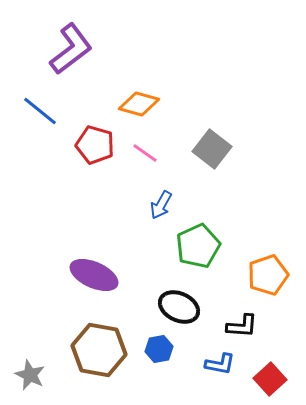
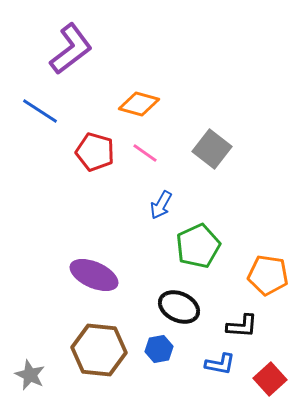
blue line: rotated 6 degrees counterclockwise
red pentagon: moved 7 px down
orange pentagon: rotated 27 degrees clockwise
brown hexagon: rotated 4 degrees counterclockwise
